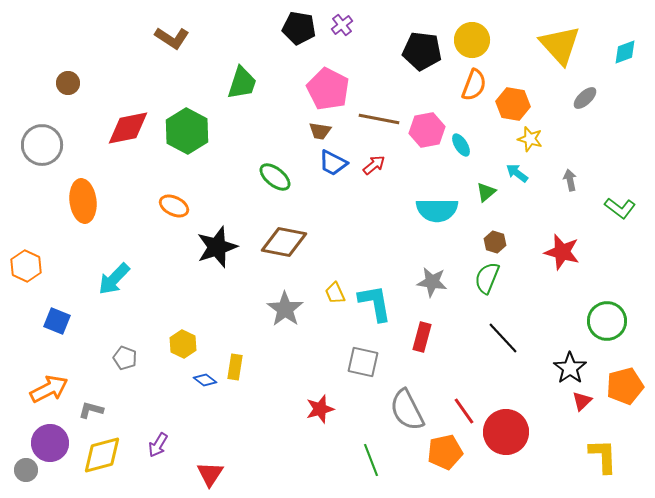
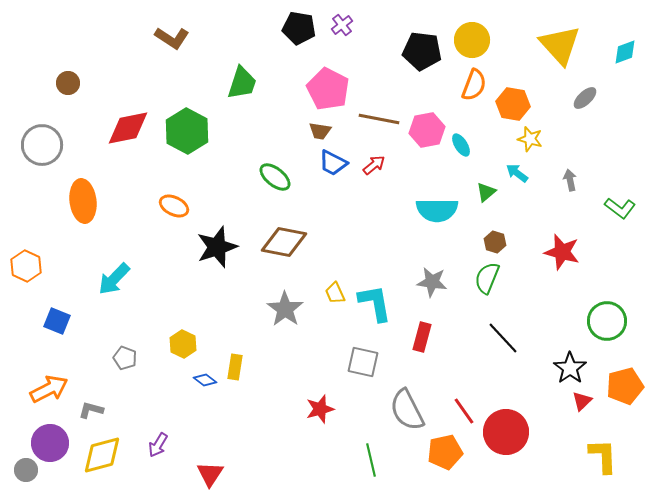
green line at (371, 460): rotated 8 degrees clockwise
